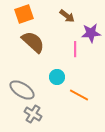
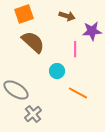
brown arrow: rotated 21 degrees counterclockwise
purple star: moved 1 px right, 2 px up
cyan circle: moved 6 px up
gray ellipse: moved 6 px left
orange line: moved 1 px left, 2 px up
gray cross: rotated 18 degrees clockwise
